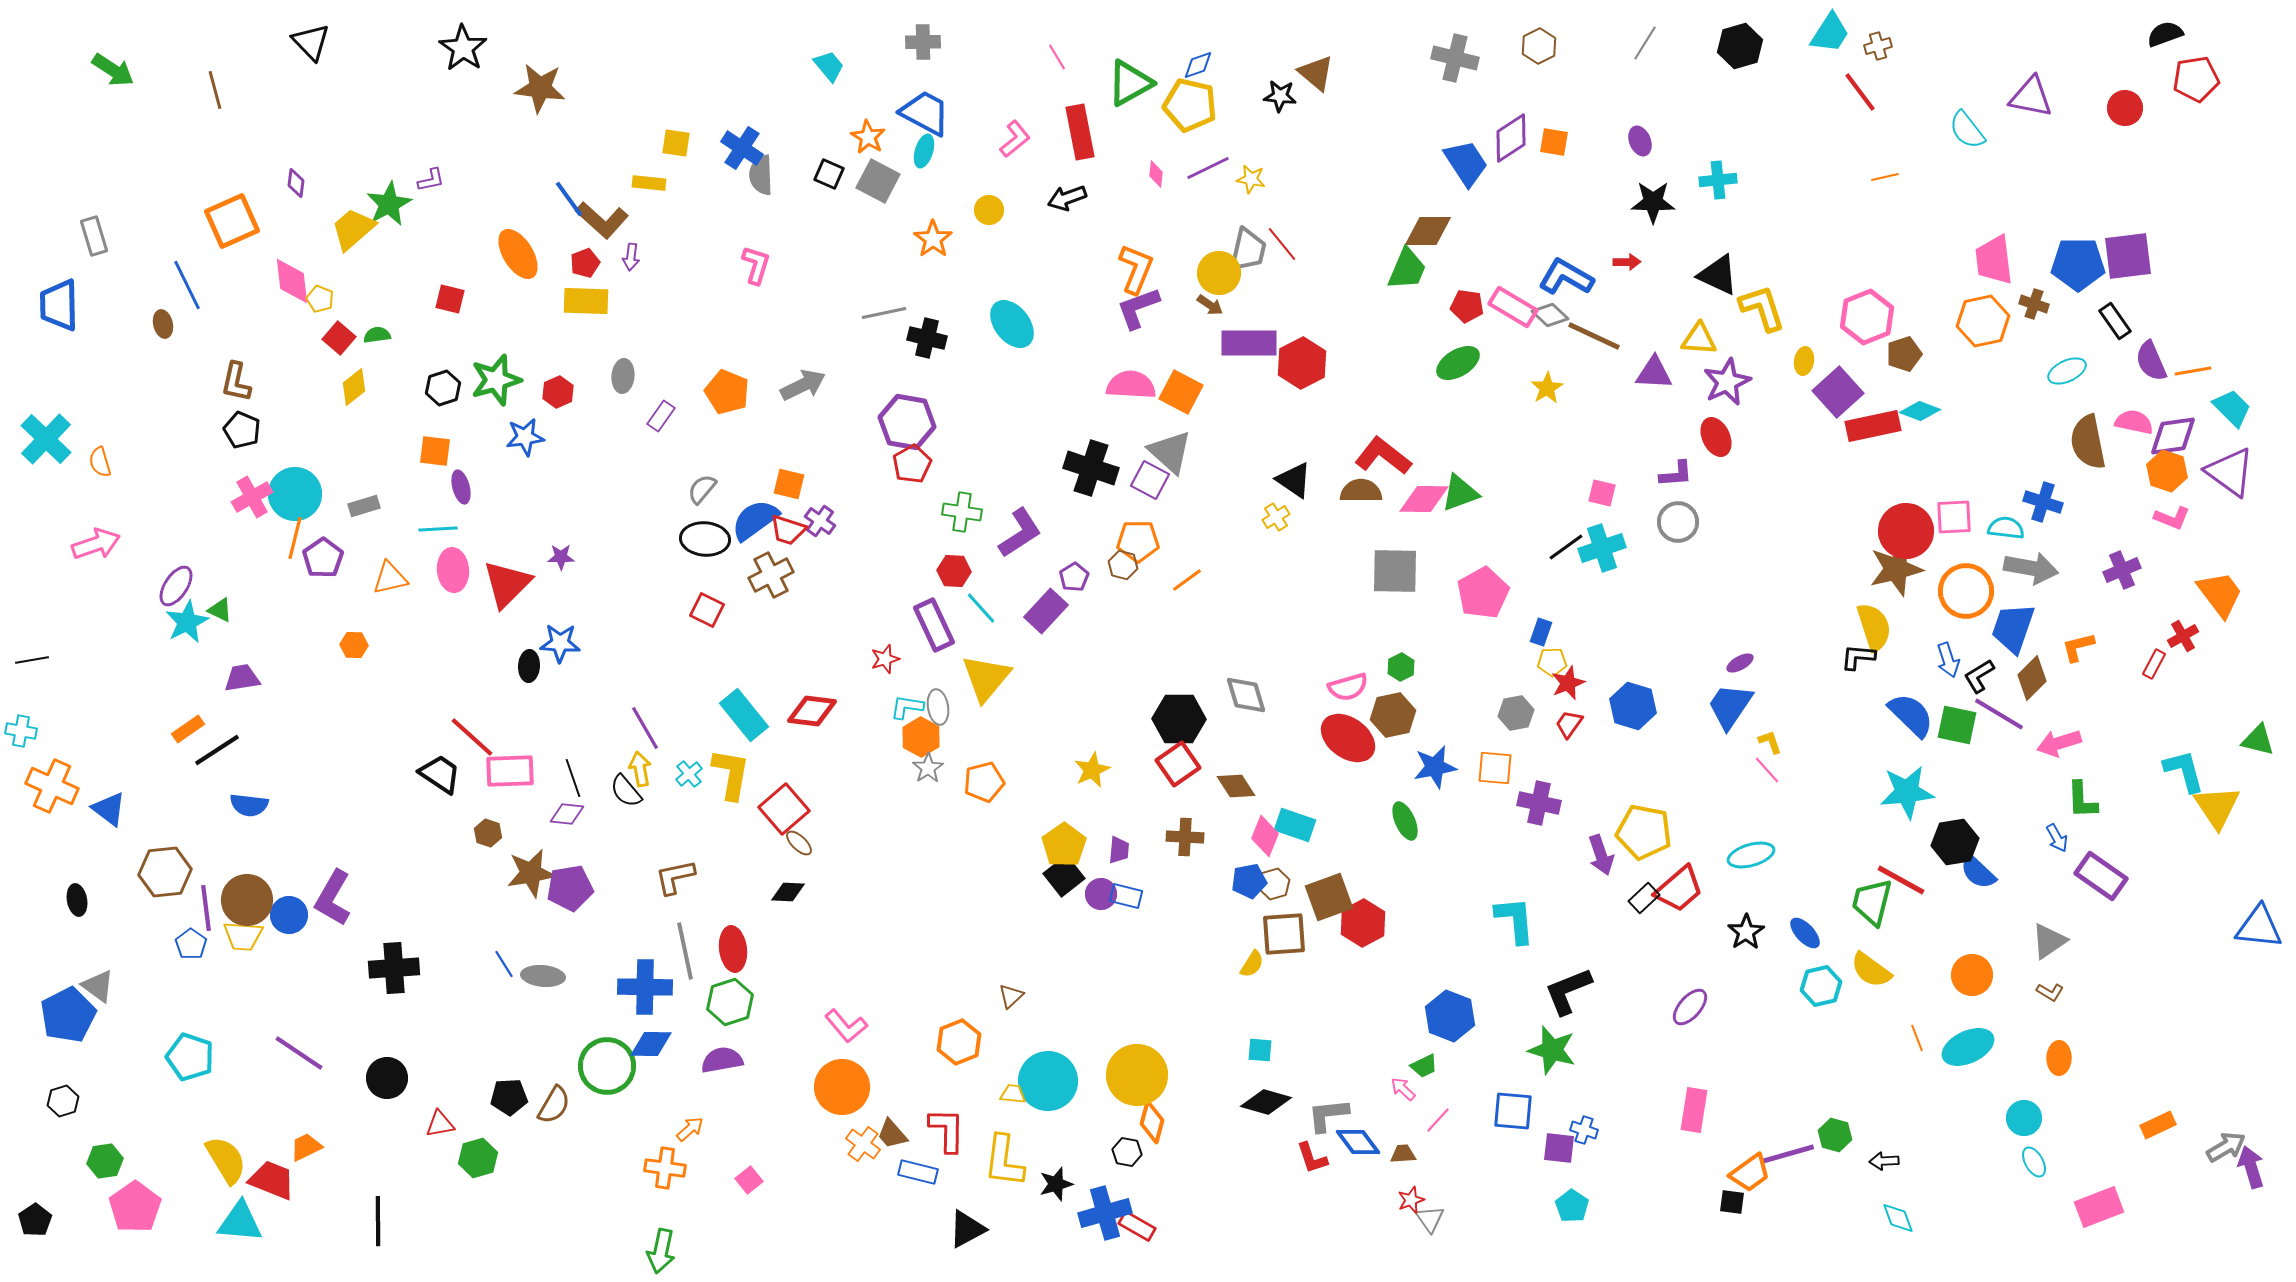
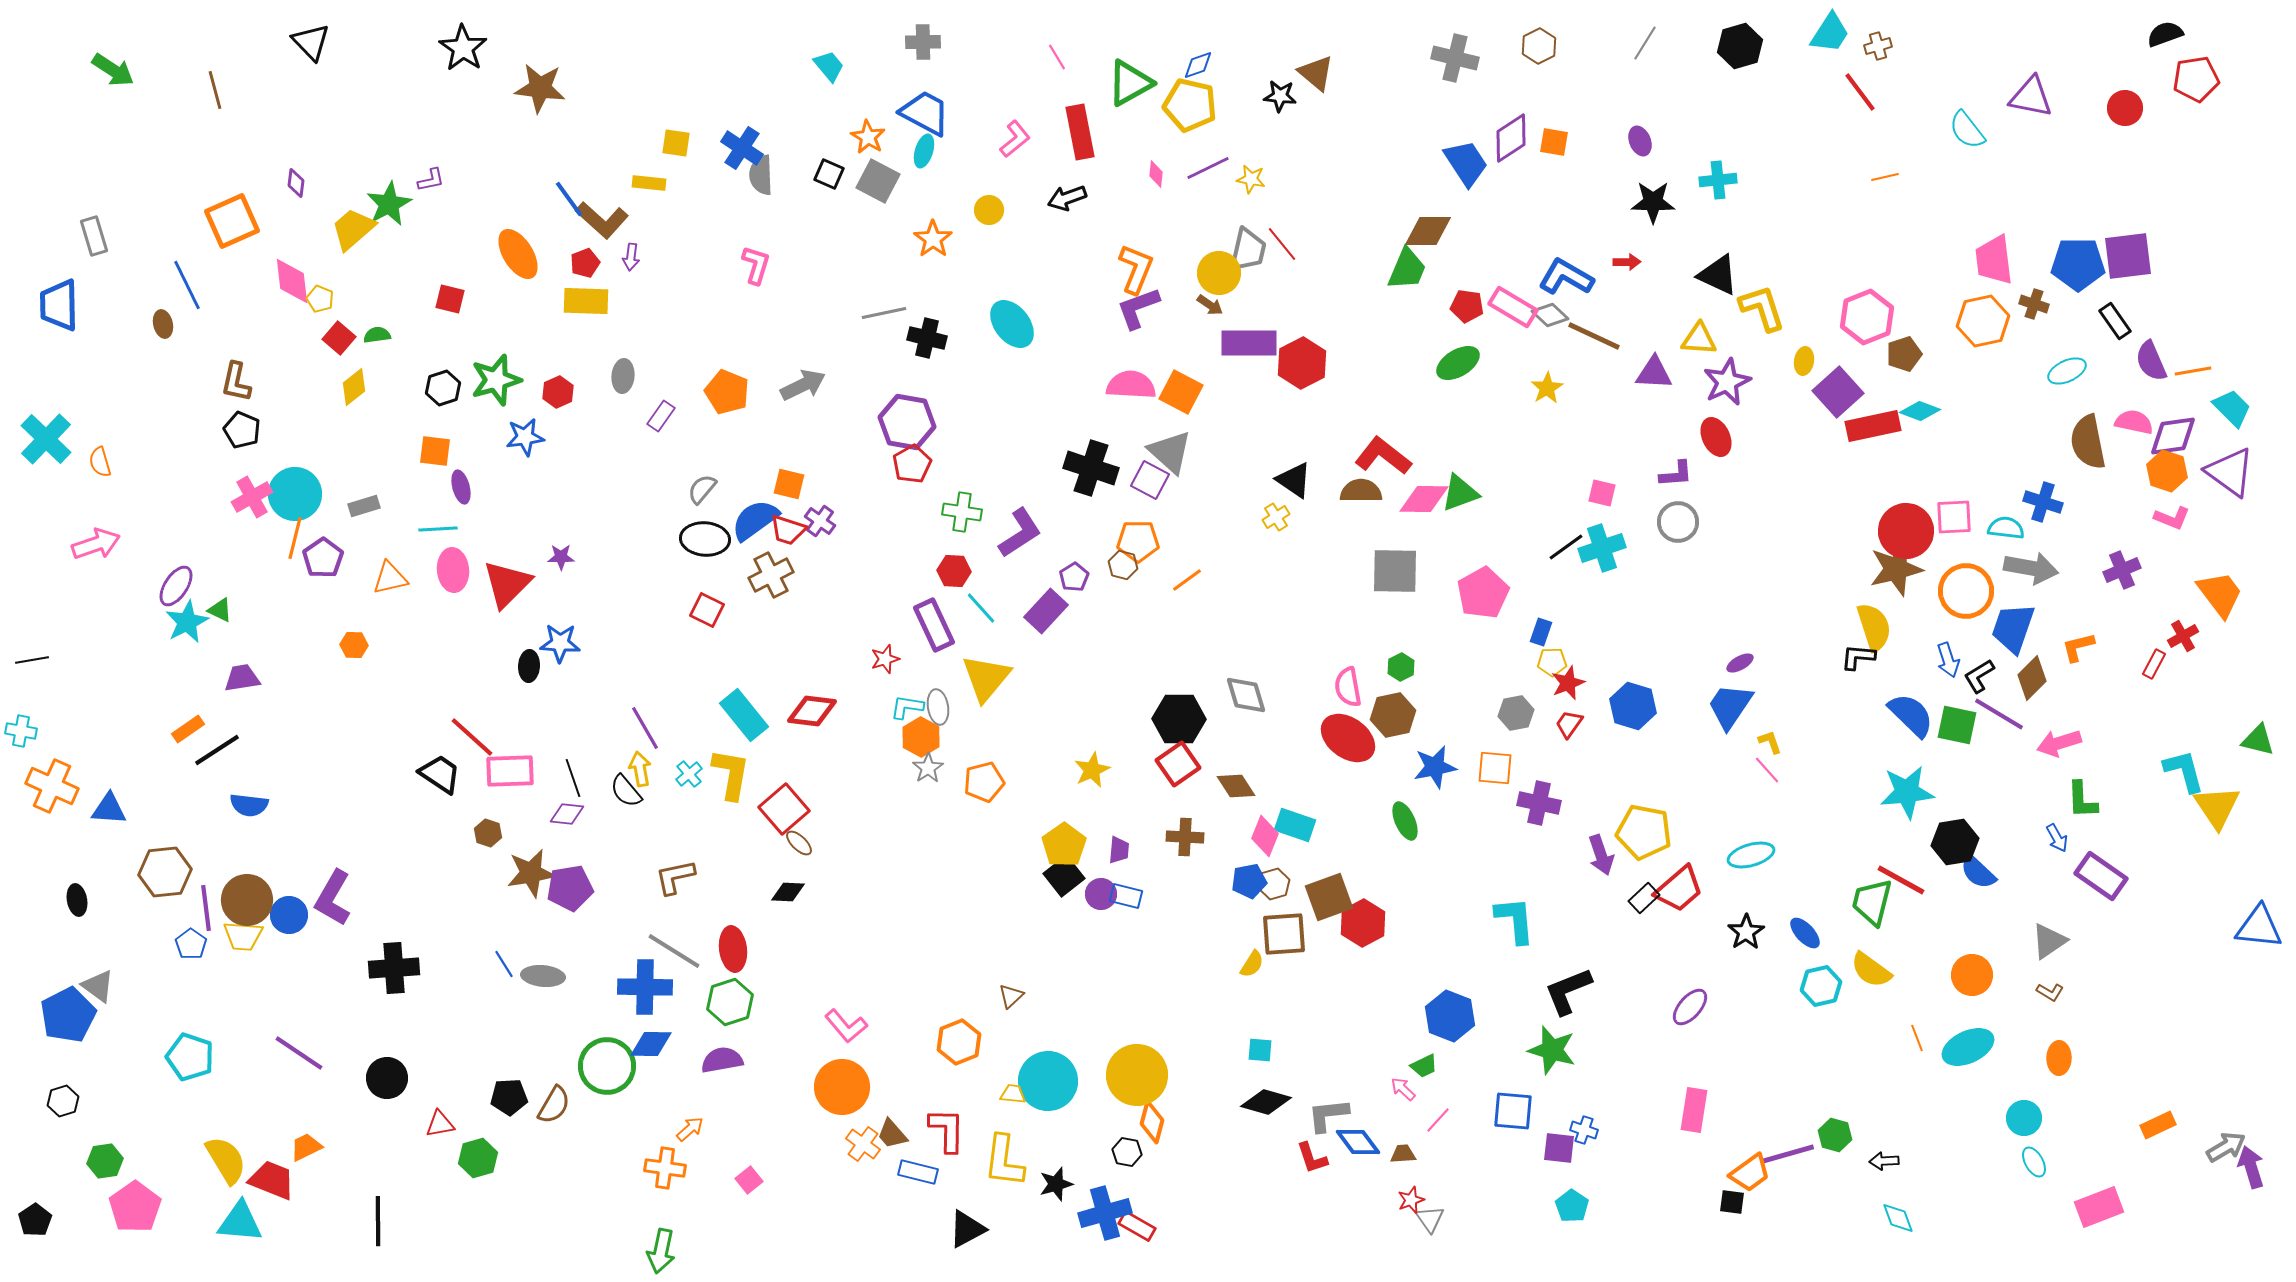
pink semicircle at (1348, 687): rotated 96 degrees clockwise
blue triangle at (109, 809): rotated 33 degrees counterclockwise
gray line at (685, 951): moved 11 px left; rotated 46 degrees counterclockwise
